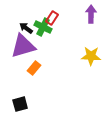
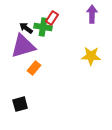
purple arrow: moved 1 px right
green cross: rotated 18 degrees counterclockwise
